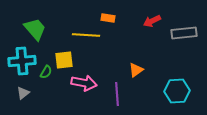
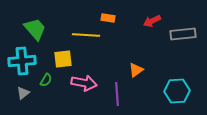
gray rectangle: moved 1 px left, 1 px down
yellow square: moved 1 px left, 1 px up
green semicircle: moved 8 px down
